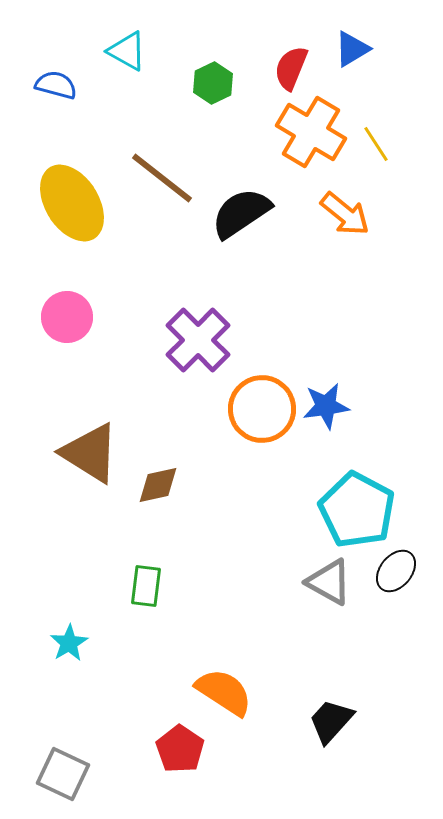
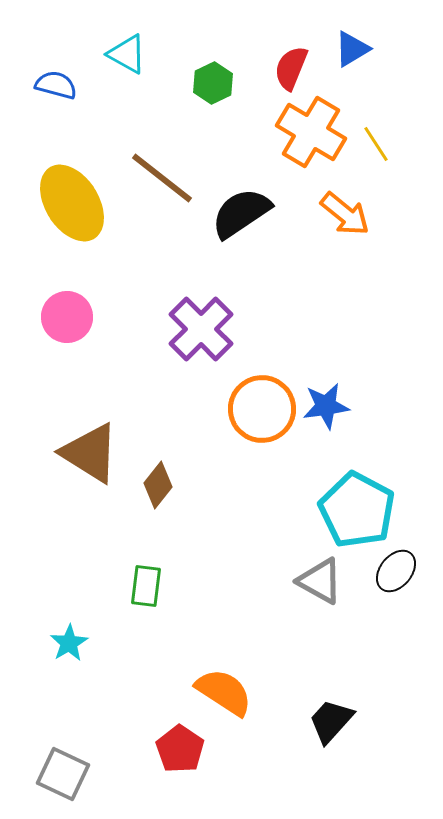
cyan triangle: moved 3 px down
purple cross: moved 3 px right, 11 px up
brown diamond: rotated 39 degrees counterclockwise
gray triangle: moved 9 px left, 1 px up
